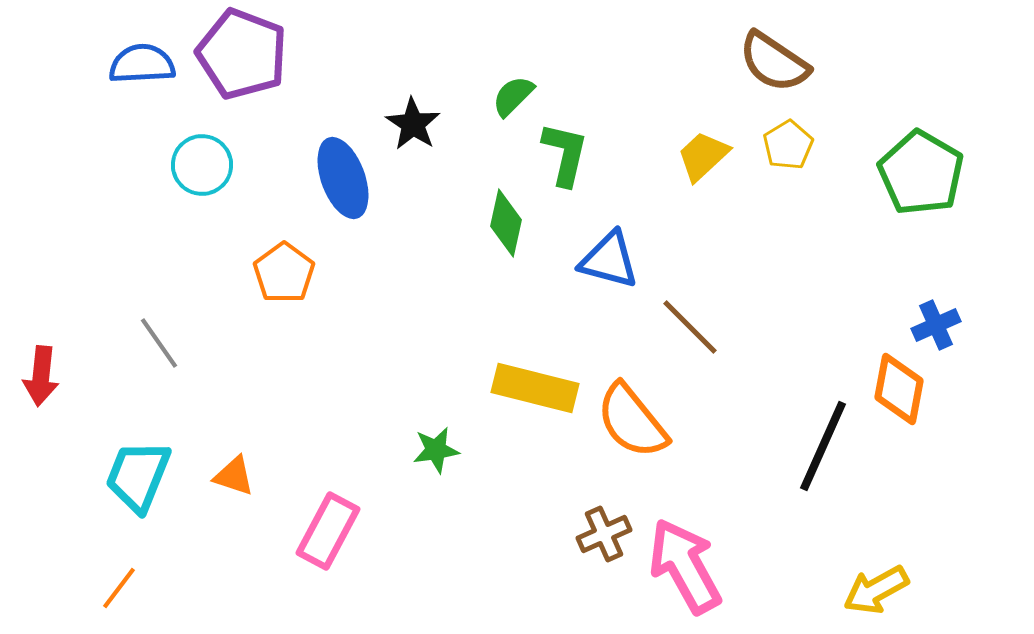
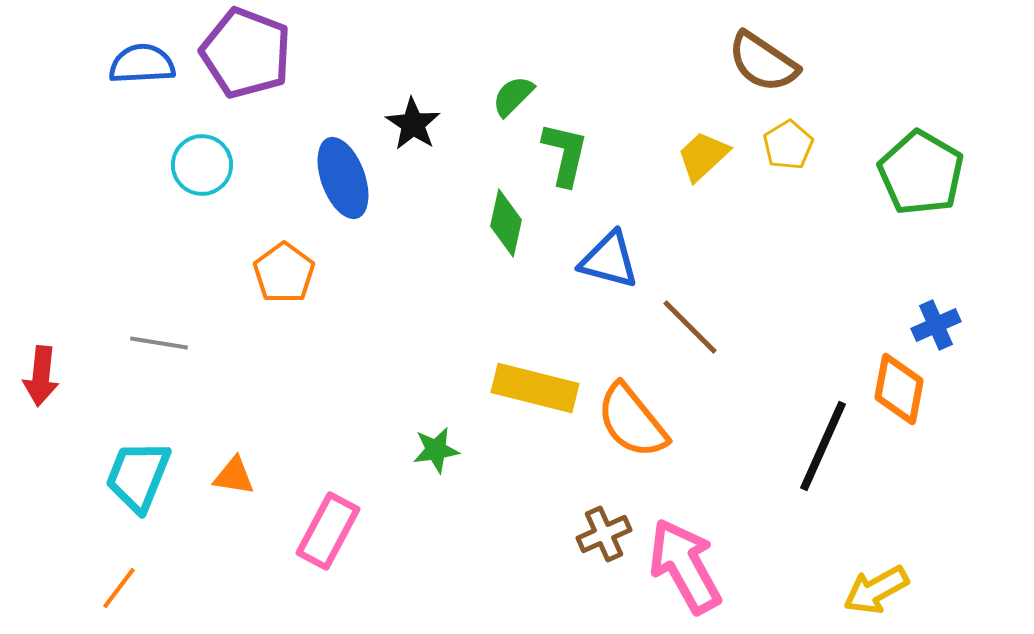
purple pentagon: moved 4 px right, 1 px up
brown semicircle: moved 11 px left
gray line: rotated 46 degrees counterclockwise
orange triangle: rotated 9 degrees counterclockwise
